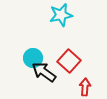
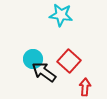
cyan star: rotated 20 degrees clockwise
cyan circle: moved 1 px down
